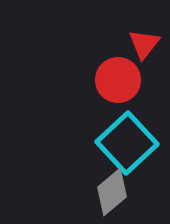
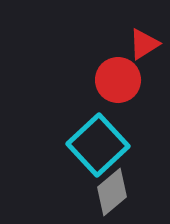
red triangle: rotated 20 degrees clockwise
cyan square: moved 29 px left, 2 px down
